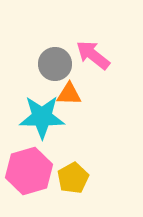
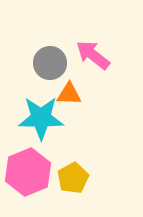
gray circle: moved 5 px left, 1 px up
cyan star: moved 1 px left, 1 px down
pink hexagon: moved 1 px left, 1 px down; rotated 6 degrees counterclockwise
